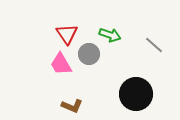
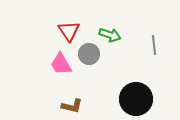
red triangle: moved 2 px right, 3 px up
gray line: rotated 42 degrees clockwise
black circle: moved 5 px down
brown L-shape: rotated 10 degrees counterclockwise
